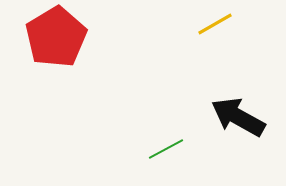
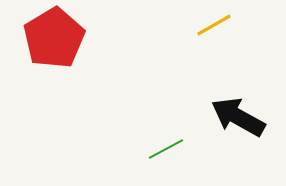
yellow line: moved 1 px left, 1 px down
red pentagon: moved 2 px left, 1 px down
